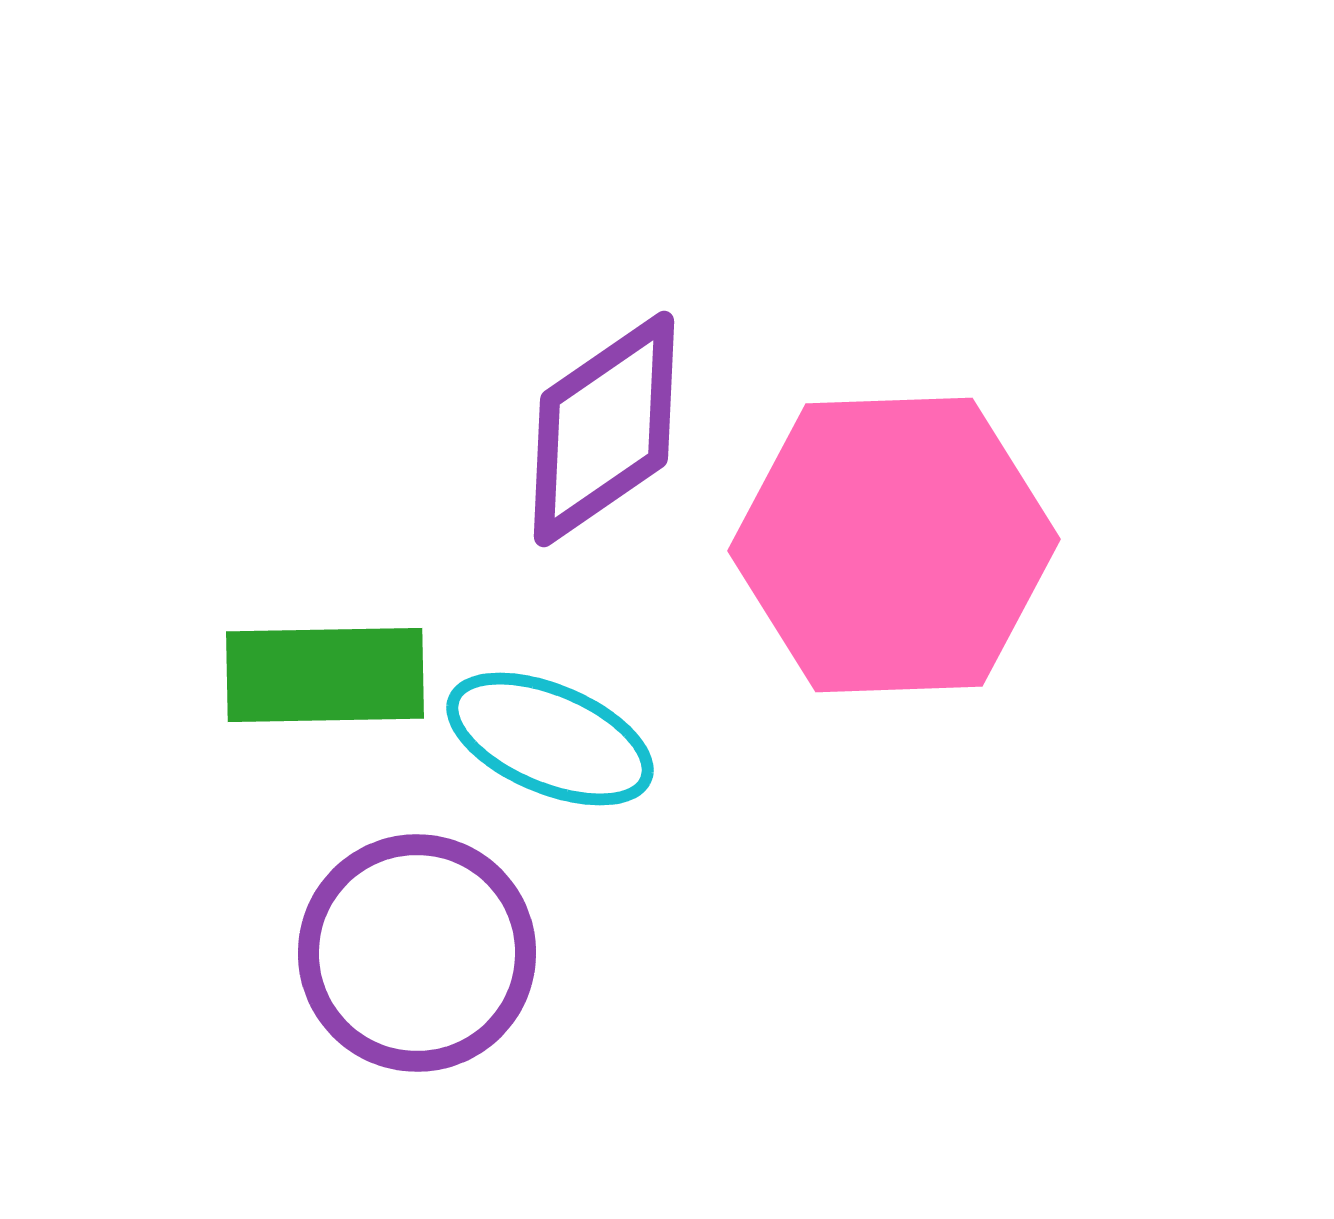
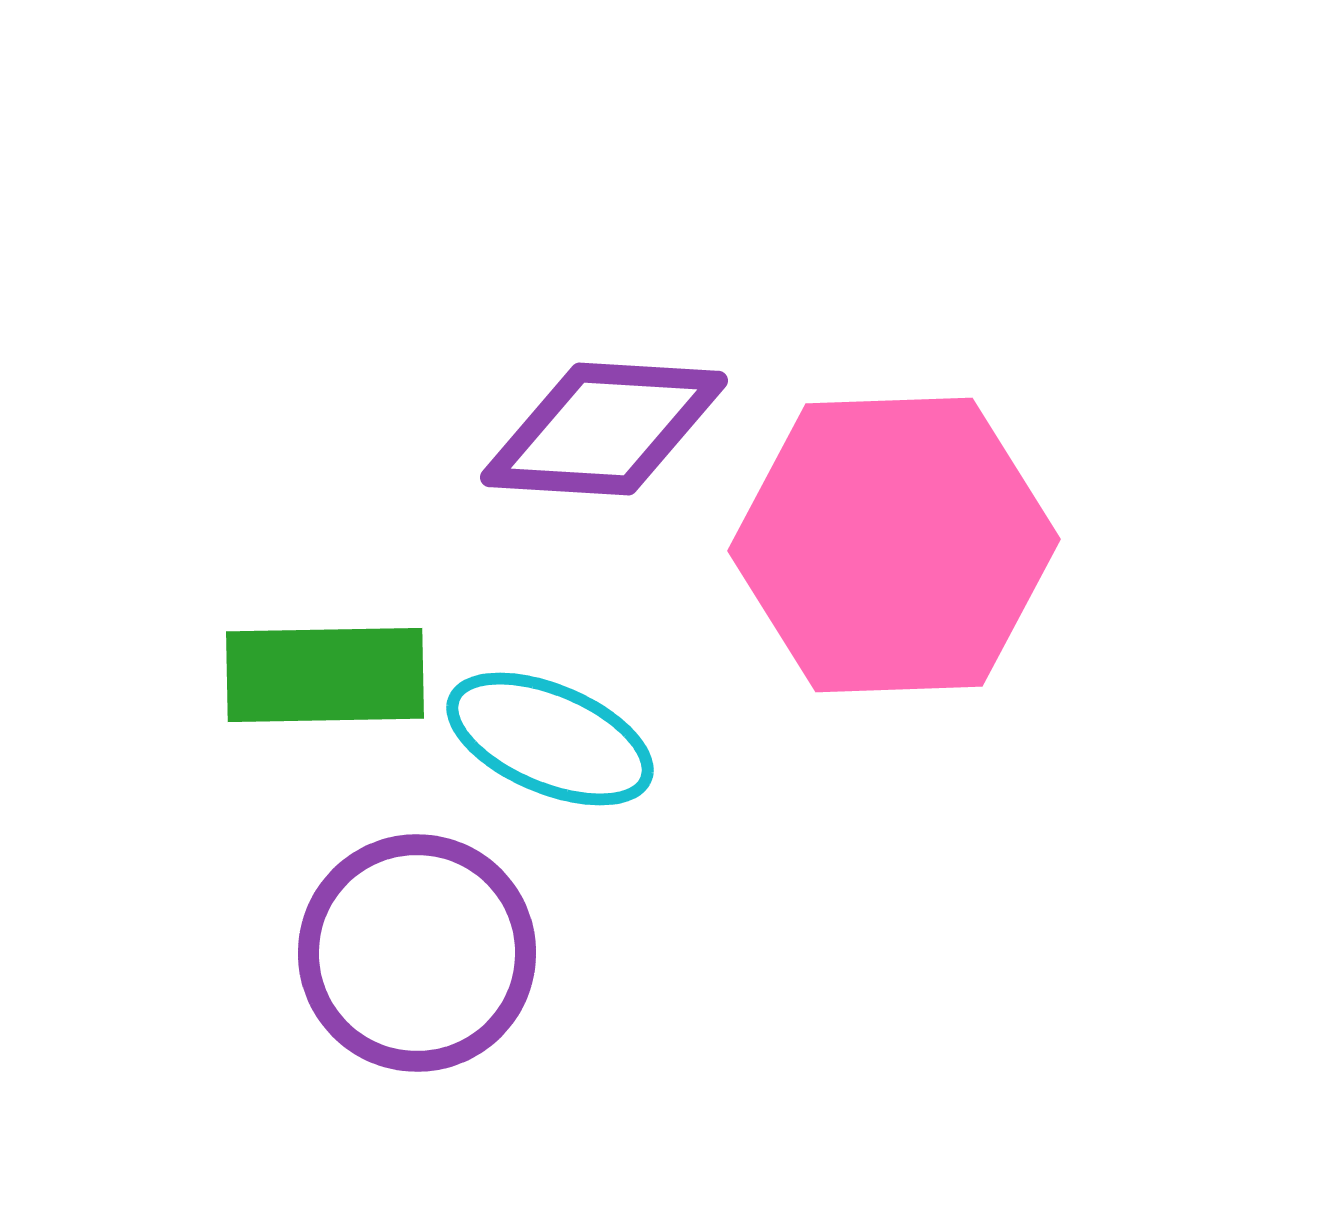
purple diamond: rotated 38 degrees clockwise
